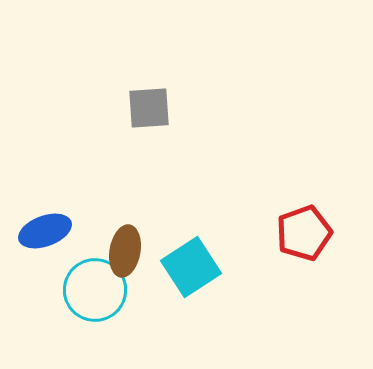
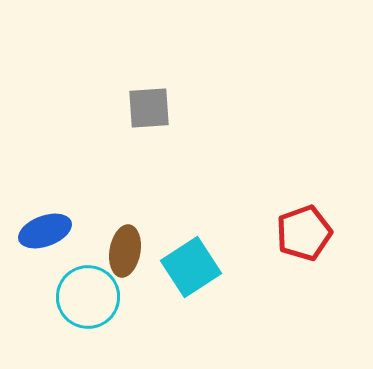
cyan circle: moved 7 px left, 7 px down
